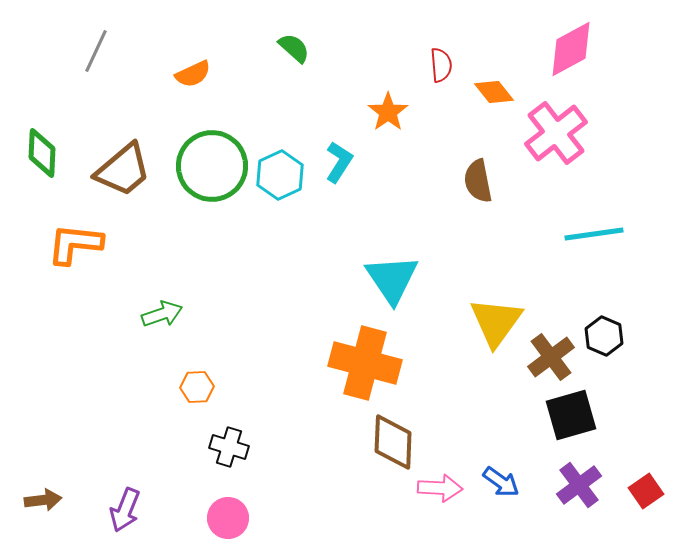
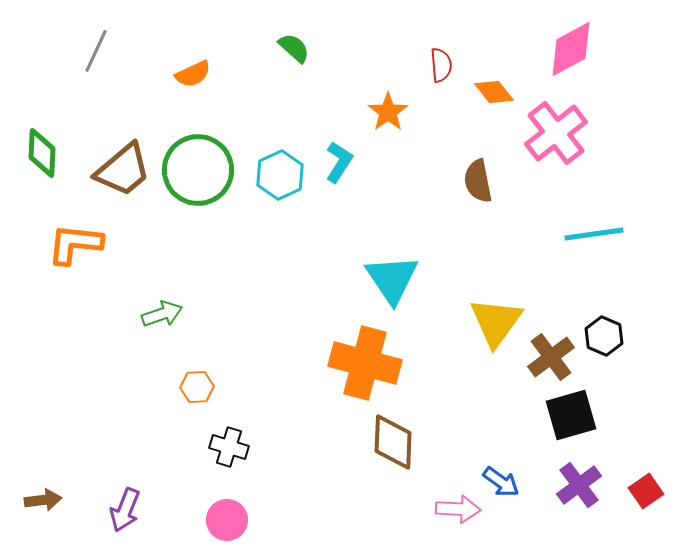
green circle: moved 14 px left, 4 px down
pink arrow: moved 18 px right, 21 px down
pink circle: moved 1 px left, 2 px down
